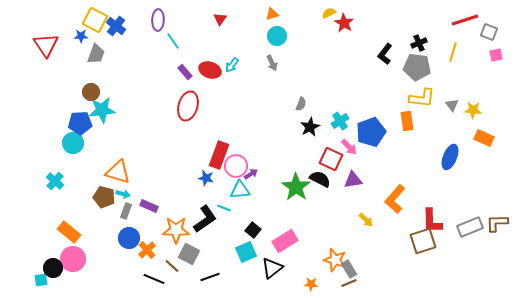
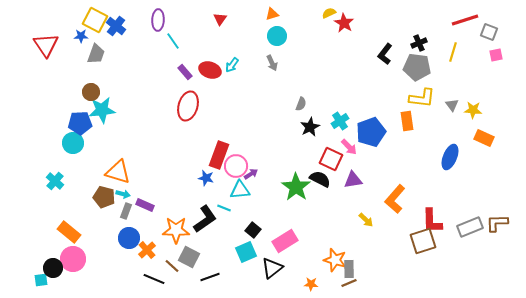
purple rectangle at (149, 206): moved 4 px left, 1 px up
gray square at (189, 254): moved 3 px down
gray rectangle at (349, 269): rotated 30 degrees clockwise
